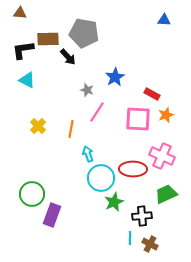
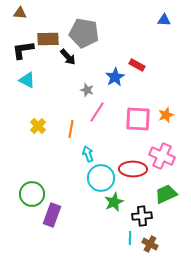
red rectangle: moved 15 px left, 29 px up
